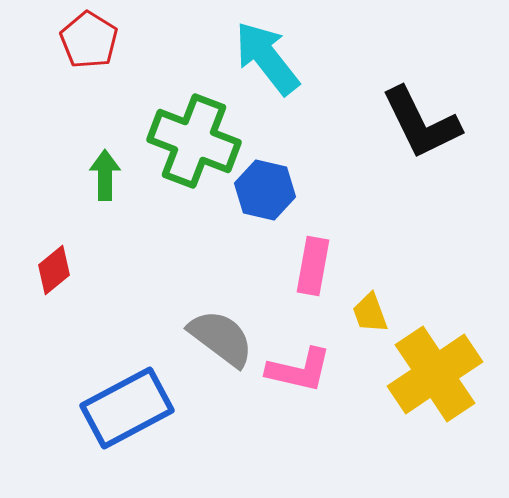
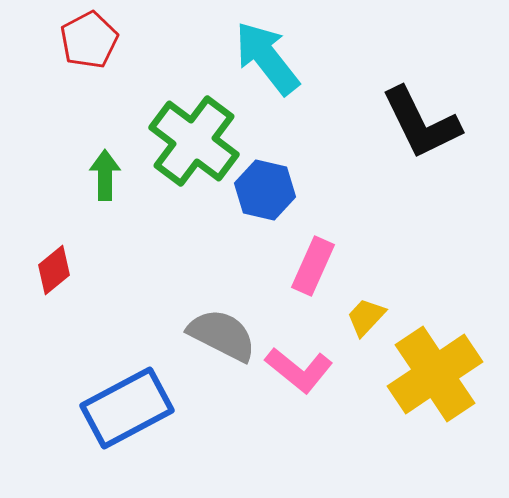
red pentagon: rotated 12 degrees clockwise
green cross: rotated 16 degrees clockwise
pink rectangle: rotated 14 degrees clockwise
yellow trapezoid: moved 4 px left, 4 px down; rotated 63 degrees clockwise
gray semicircle: moved 1 px right, 3 px up; rotated 10 degrees counterclockwise
pink L-shape: rotated 26 degrees clockwise
